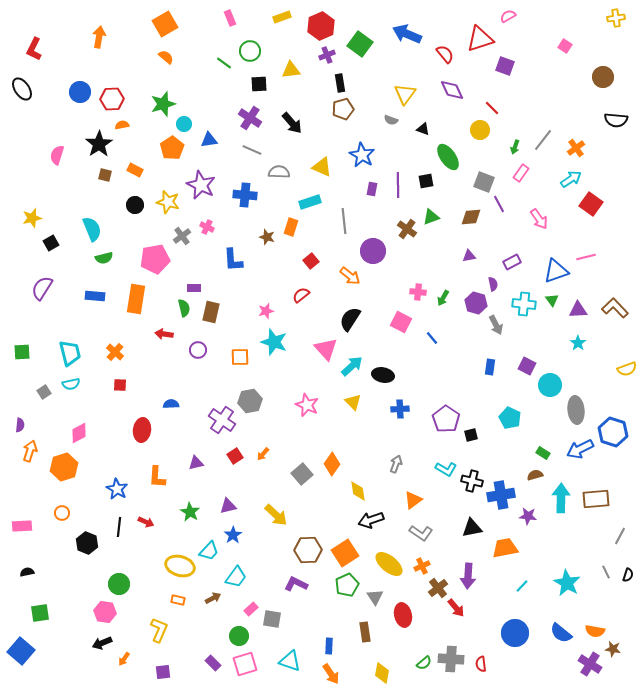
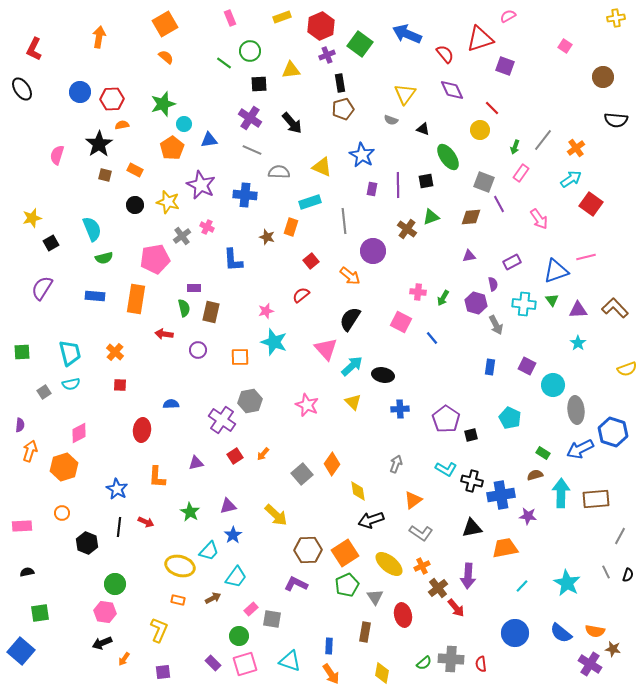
cyan circle at (550, 385): moved 3 px right
cyan arrow at (561, 498): moved 5 px up
green circle at (119, 584): moved 4 px left
brown rectangle at (365, 632): rotated 18 degrees clockwise
